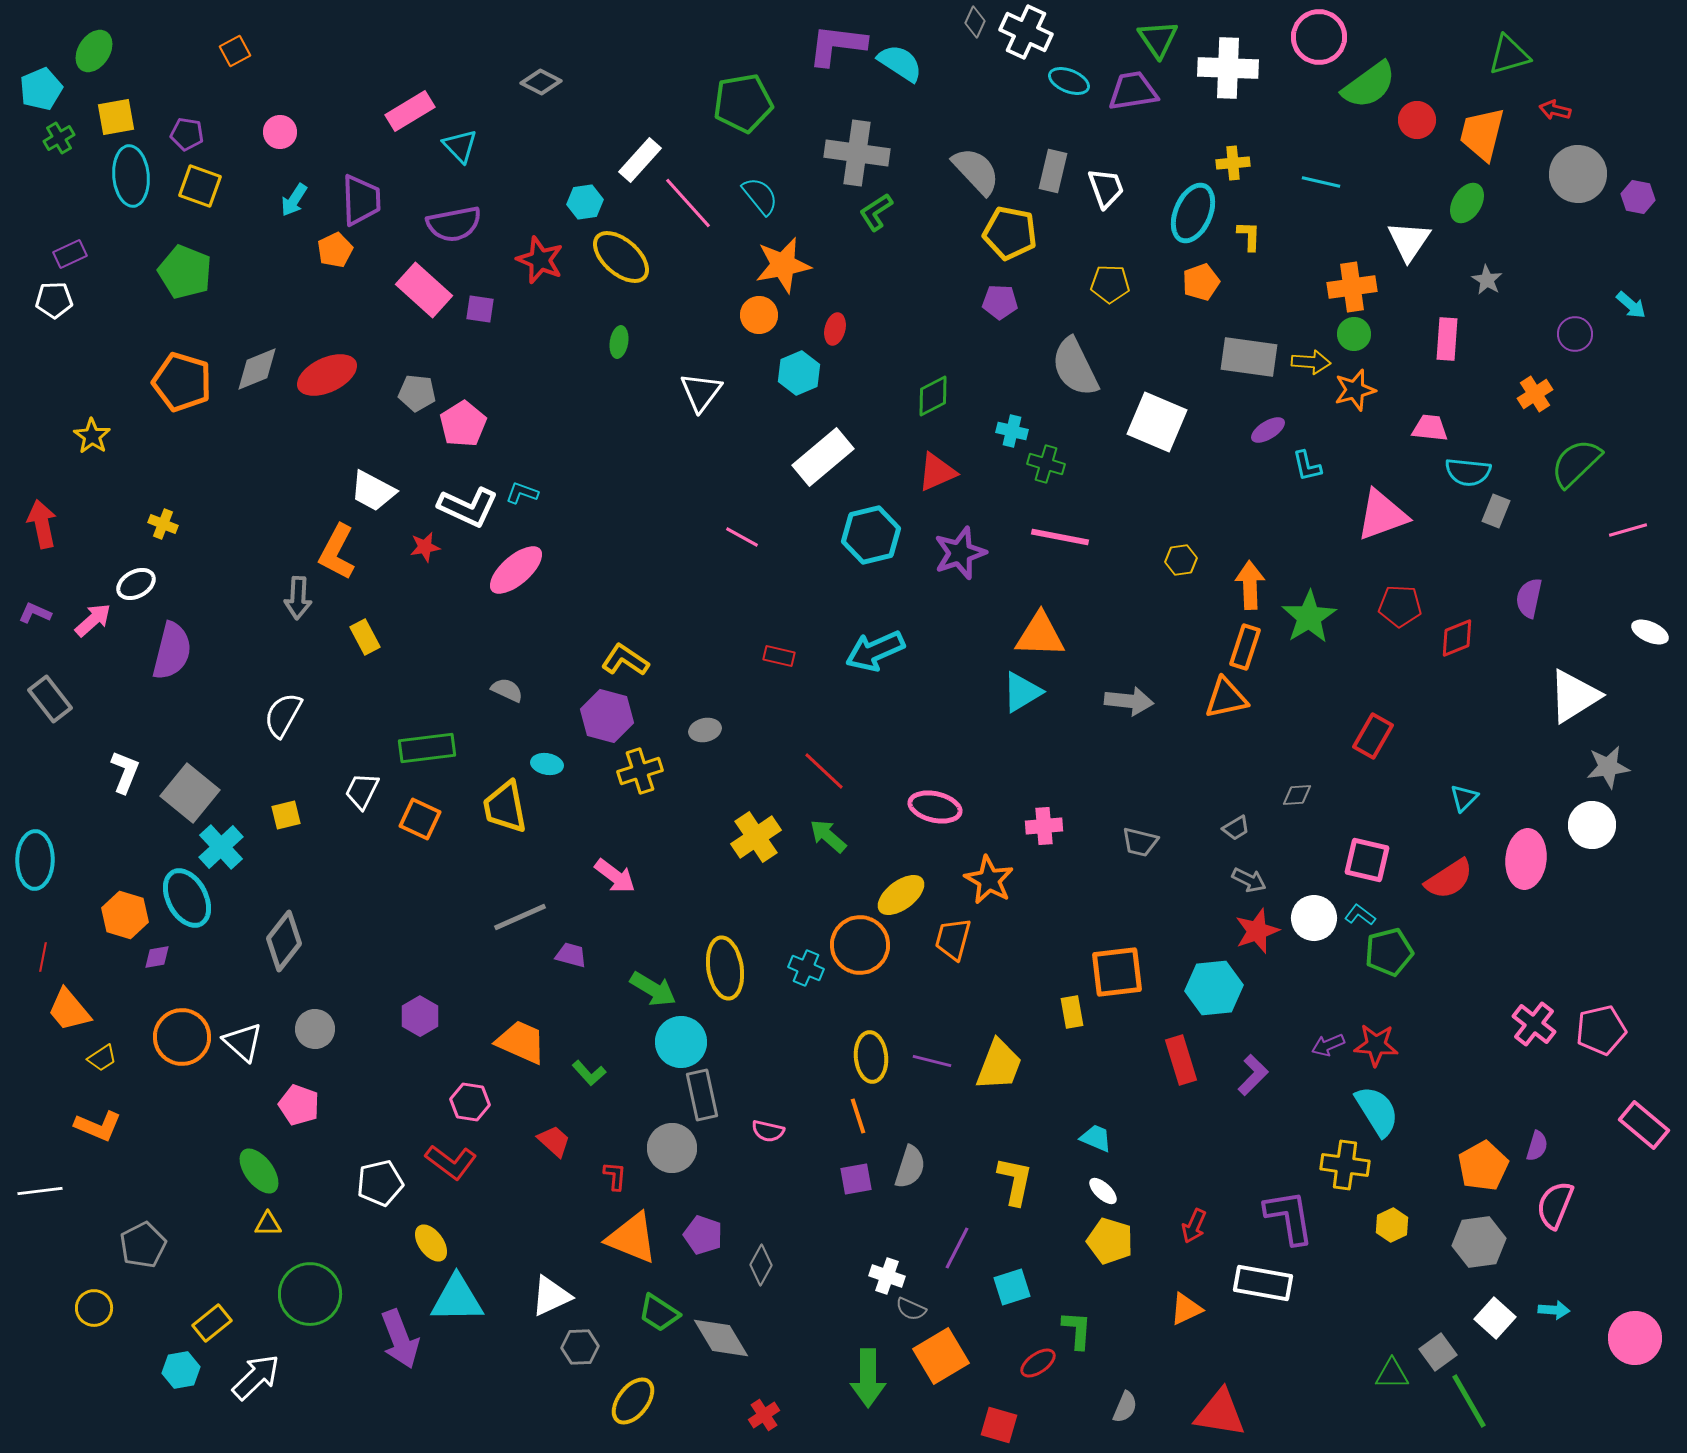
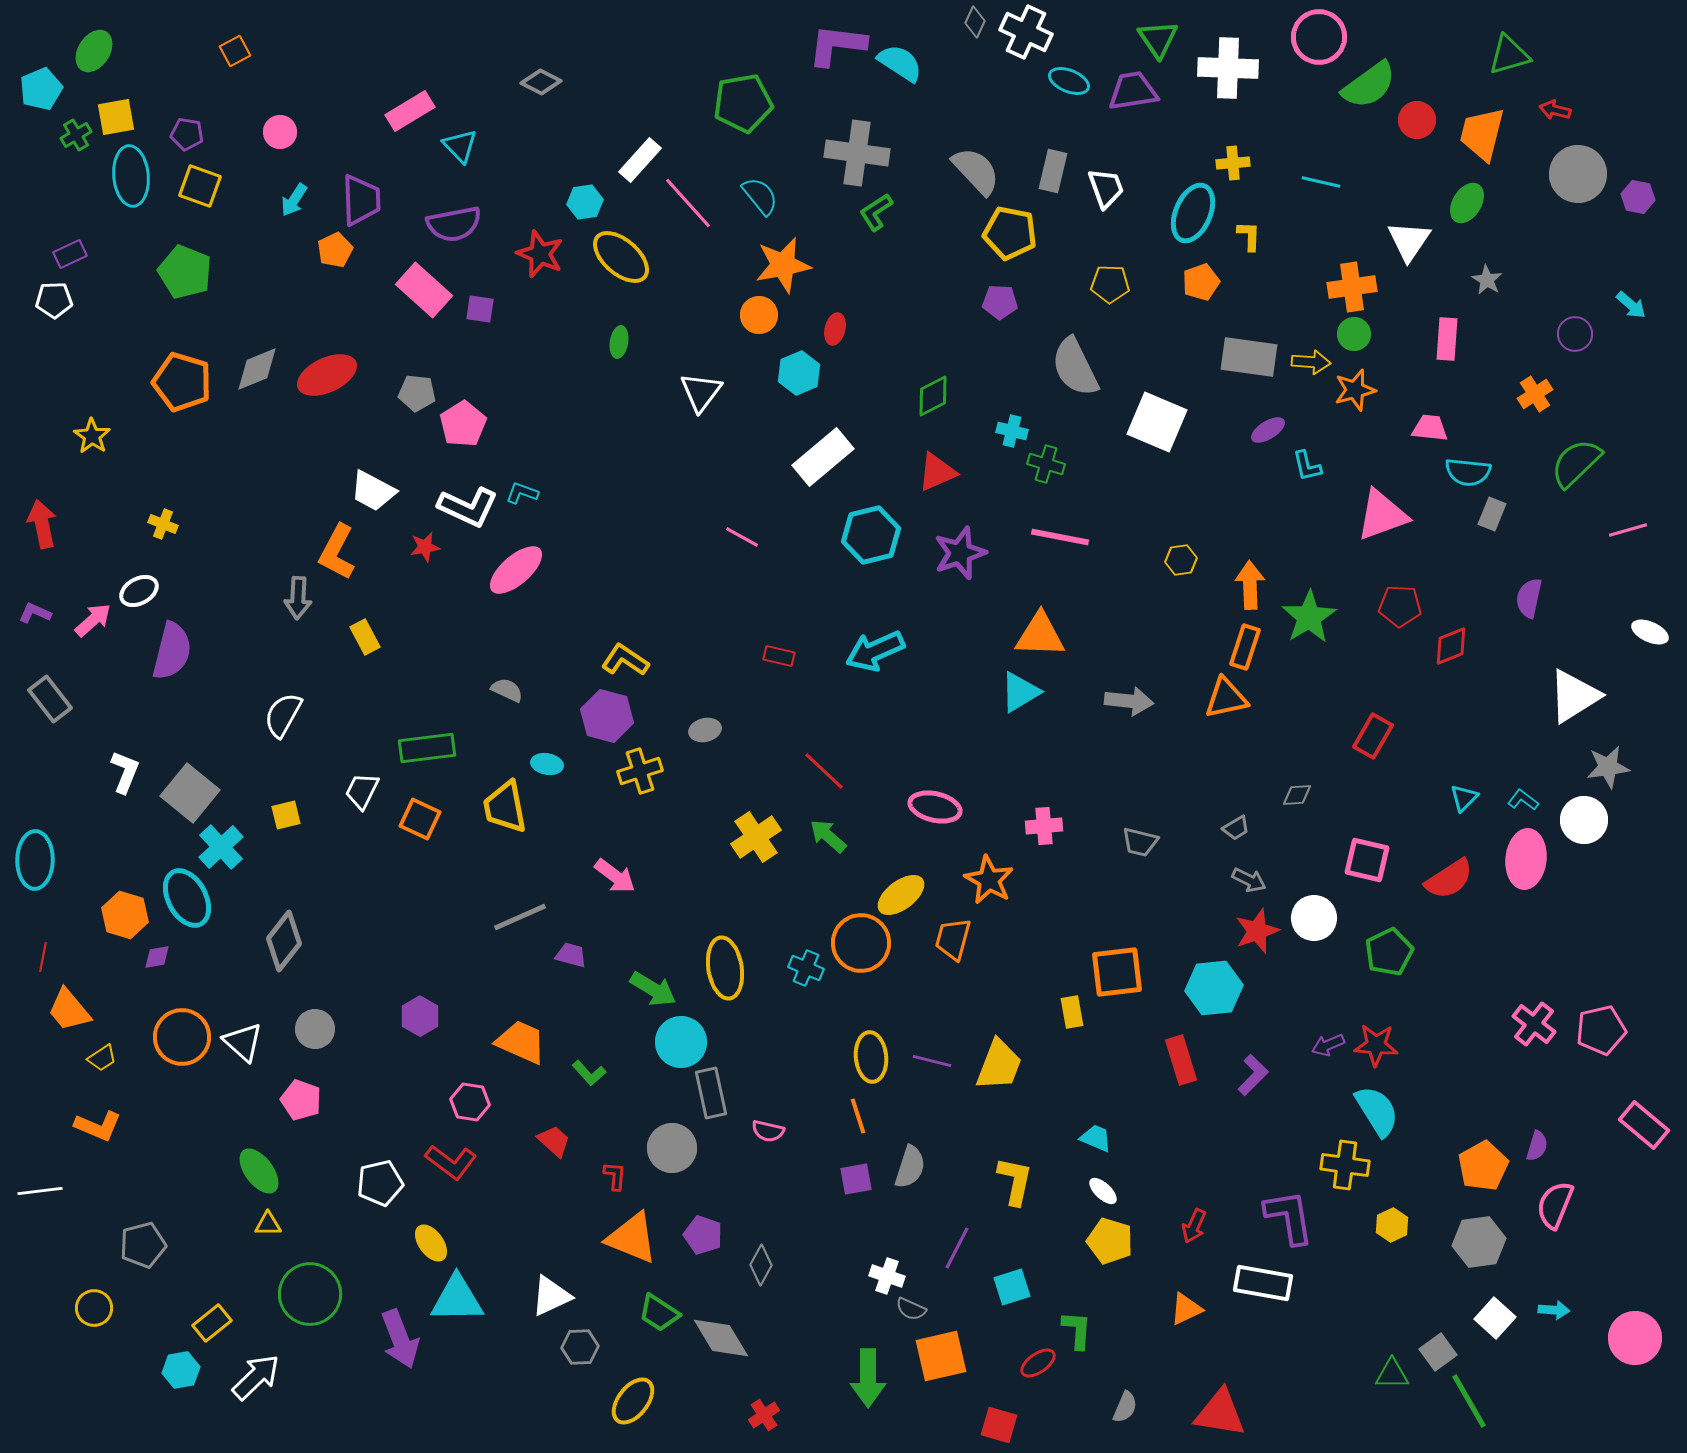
green cross at (59, 138): moved 17 px right, 3 px up
red star at (540, 260): moved 6 px up
gray rectangle at (1496, 511): moved 4 px left, 3 px down
white ellipse at (136, 584): moved 3 px right, 7 px down
red diamond at (1457, 638): moved 6 px left, 8 px down
cyan triangle at (1022, 692): moved 2 px left
white circle at (1592, 825): moved 8 px left, 5 px up
cyan L-shape at (1360, 915): moved 163 px right, 115 px up
orange circle at (860, 945): moved 1 px right, 2 px up
green pentagon at (1389, 952): rotated 12 degrees counterclockwise
gray rectangle at (702, 1095): moved 9 px right, 2 px up
pink pentagon at (299, 1105): moved 2 px right, 5 px up
gray pentagon at (143, 1245): rotated 12 degrees clockwise
orange square at (941, 1356): rotated 18 degrees clockwise
